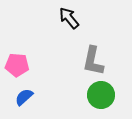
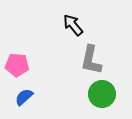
black arrow: moved 4 px right, 7 px down
gray L-shape: moved 2 px left, 1 px up
green circle: moved 1 px right, 1 px up
